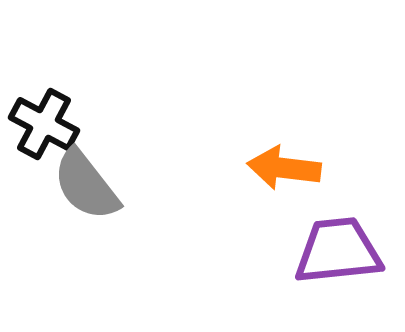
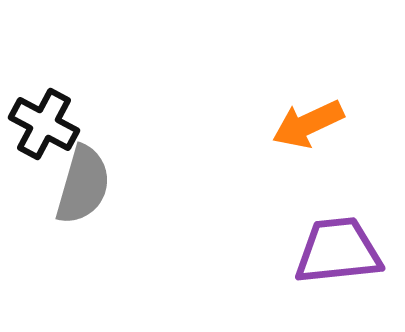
orange arrow: moved 24 px right, 44 px up; rotated 32 degrees counterclockwise
gray semicircle: moved 3 px left; rotated 126 degrees counterclockwise
